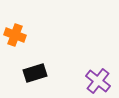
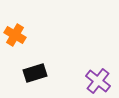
orange cross: rotated 10 degrees clockwise
